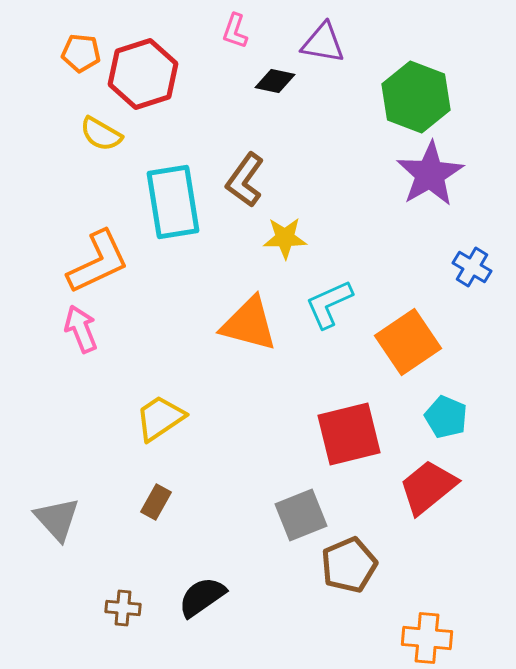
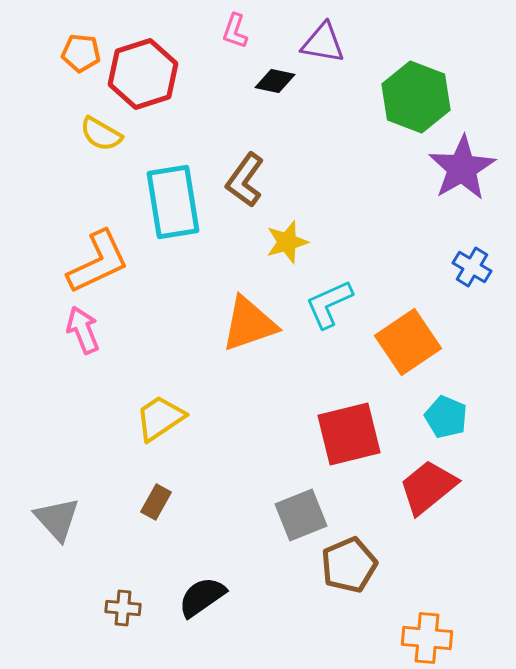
purple star: moved 32 px right, 6 px up
yellow star: moved 2 px right, 4 px down; rotated 15 degrees counterclockwise
orange triangle: rotated 34 degrees counterclockwise
pink arrow: moved 2 px right, 1 px down
